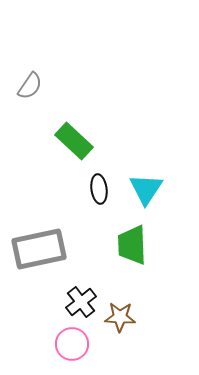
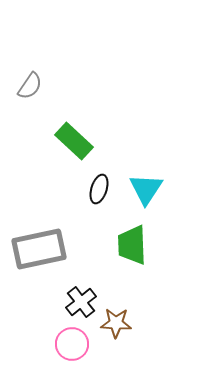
black ellipse: rotated 24 degrees clockwise
brown star: moved 4 px left, 6 px down
